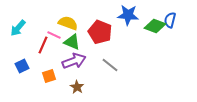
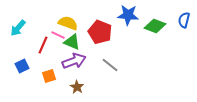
blue semicircle: moved 14 px right
pink line: moved 4 px right
